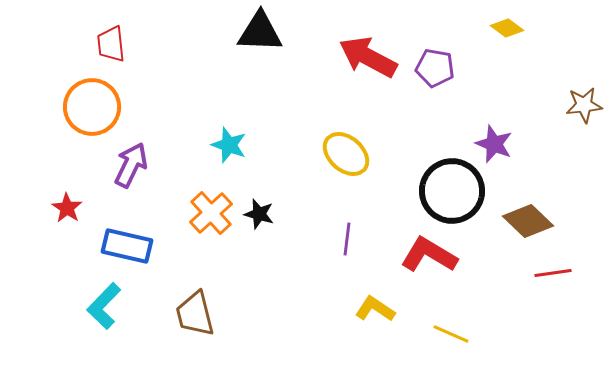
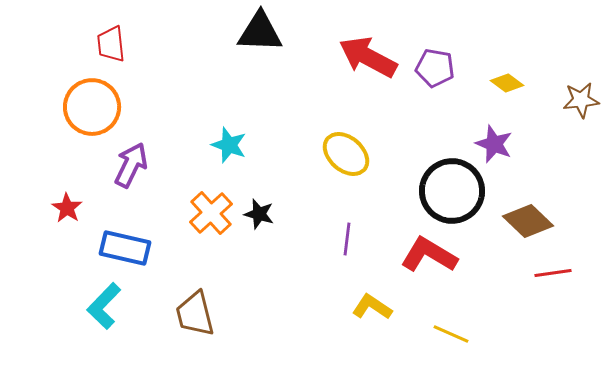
yellow diamond: moved 55 px down
brown star: moved 3 px left, 5 px up
blue rectangle: moved 2 px left, 2 px down
yellow L-shape: moved 3 px left, 2 px up
